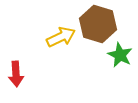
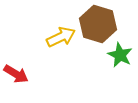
red arrow: rotated 55 degrees counterclockwise
